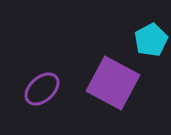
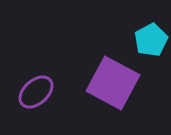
purple ellipse: moved 6 px left, 3 px down
